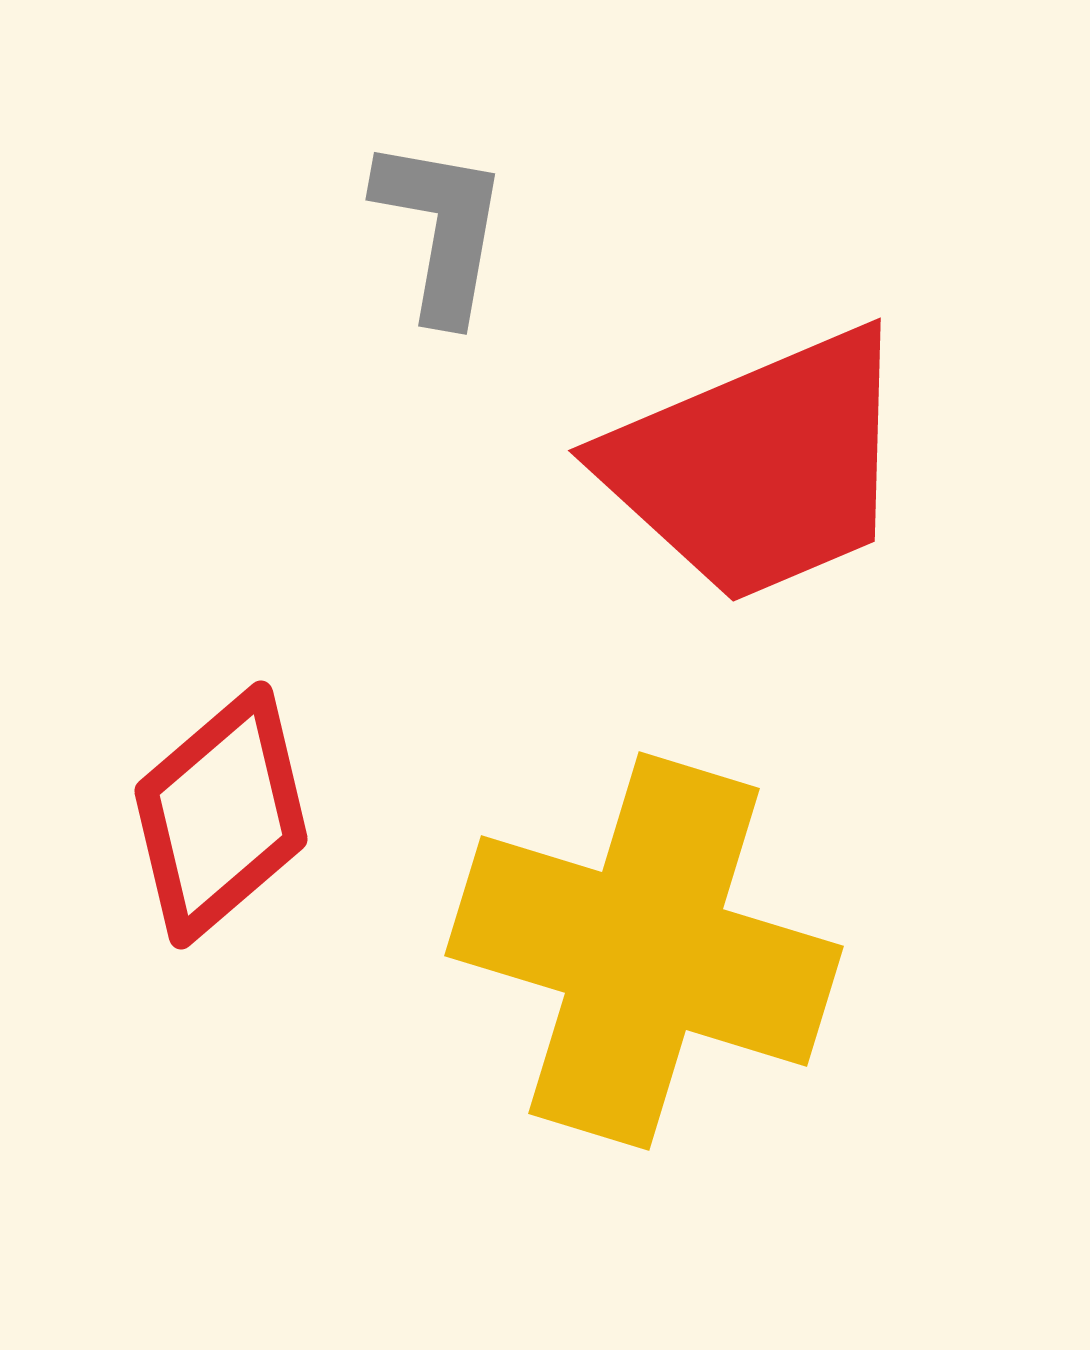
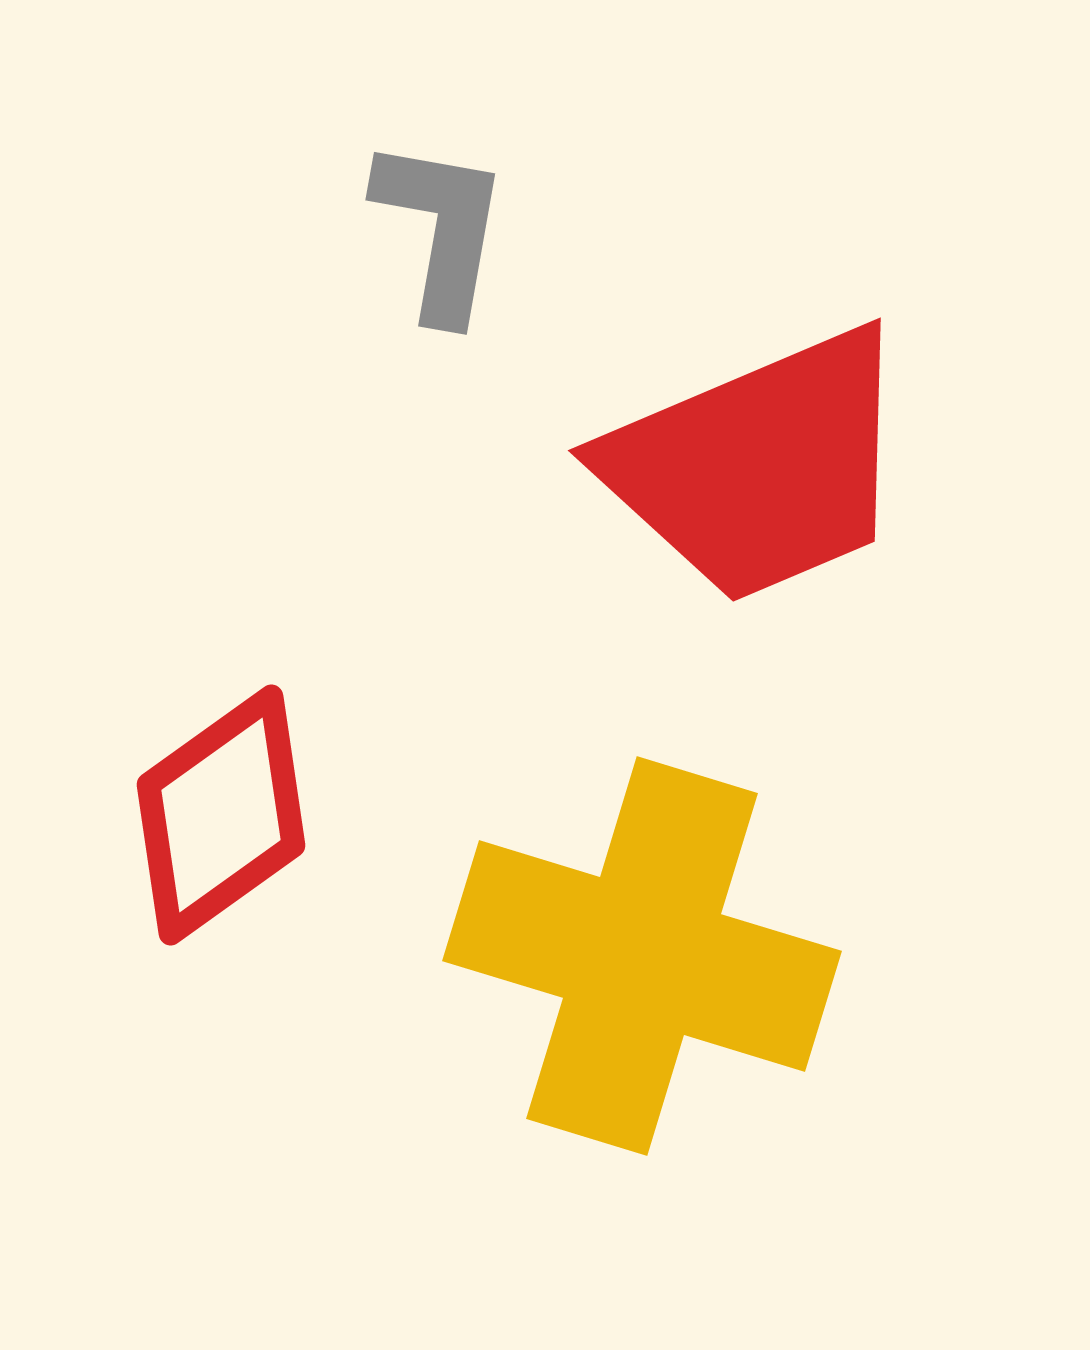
red diamond: rotated 5 degrees clockwise
yellow cross: moved 2 px left, 5 px down
